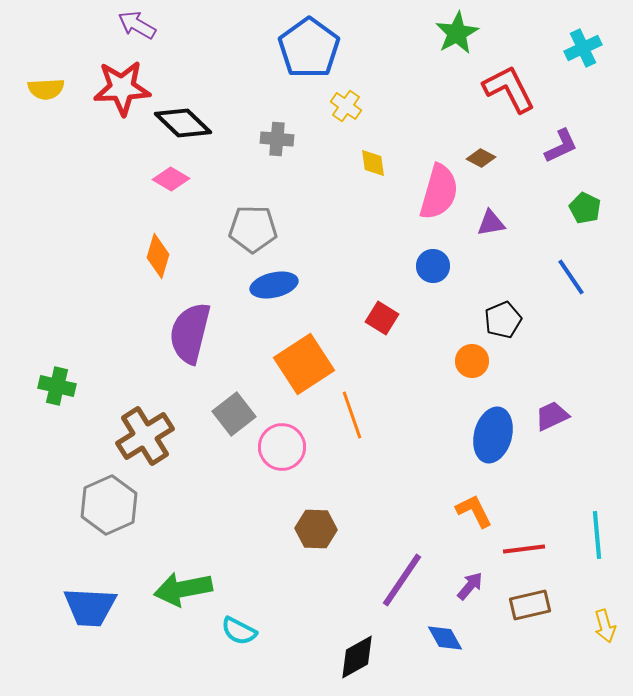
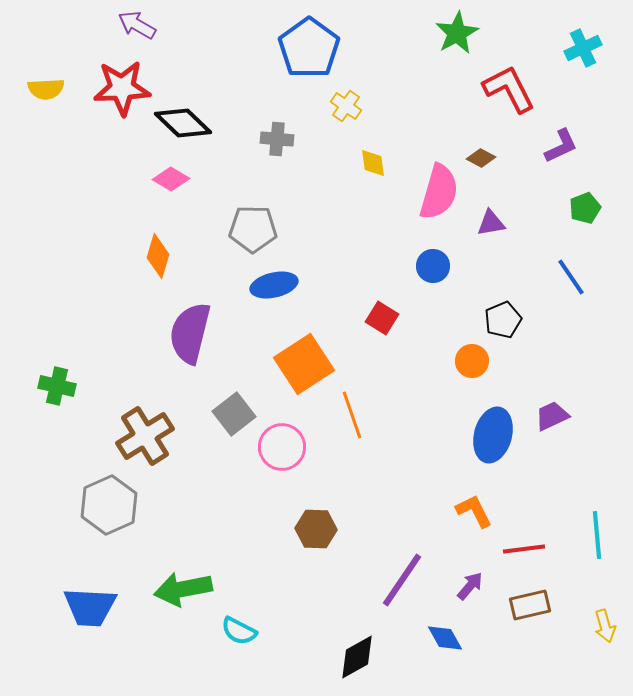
green pentagon at (585, 208): rotated 24 degrees clockwise
